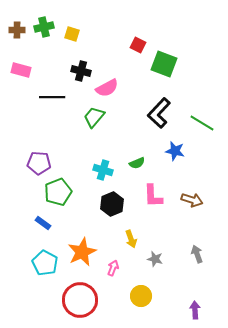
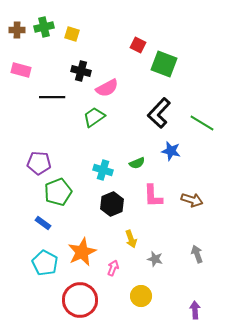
green trapezoid: rotated 15 degrees clockwise
blue star: moved 4 px left
